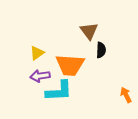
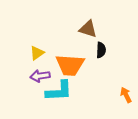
brown triangle: moved 1 px left, 2 px up; rotated 36 degrees counterclockwise
